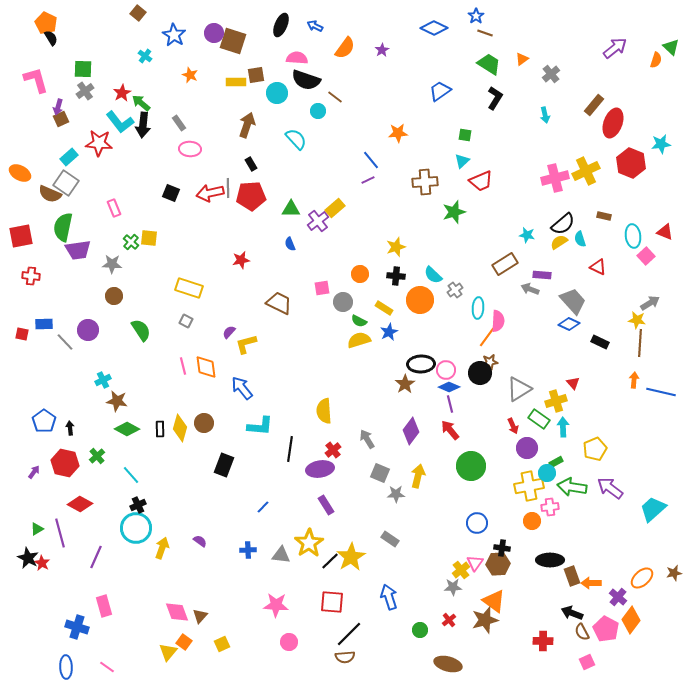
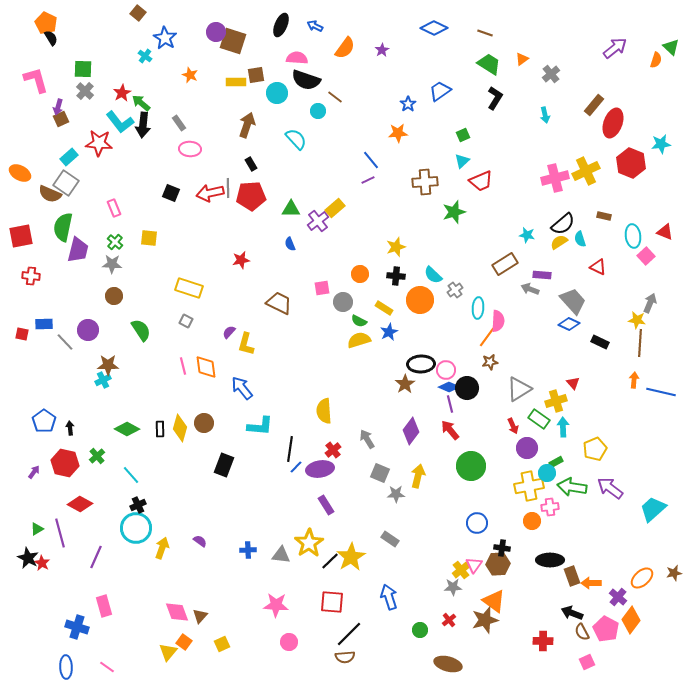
blue star at (476, 16): moved 68 px left, 88 px down
purple circle at (214, 33): moved 2 px right, 1 px up
blue star at (174, 35): moved 9 px left, 3 px down
gray cross at (85, 91): rotated 12 degrees counterclockwise
green square at (465, 135): moved 2 px left; rotated 32 degrees counterclockwise
green cross at (131, 242): moved 16 px left
purple trapezoid at (78, 250): rotated 68 degrees counterclockwise
gray arrow at (650, 303): rotated 36 degrees counterclockwise
yellow L-shape at (246, 344): rotated 60 degrees counterclockwise
black circle at (480, 373): moved 13 px left, 15 px down
brown star at (117, 401): moved 9 px left, 36 px up; rotated 10 degrees counterclockwise
blue line at (263, 507): moved 33 px right, 40 px up
pink triangle at (475, 563): moved 1 px left, 2 px down
